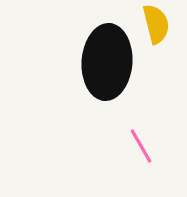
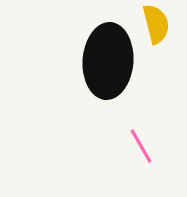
black ellipse: moved 1 px right, 1 px up
